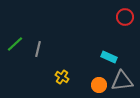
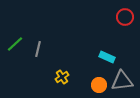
cyan rectangle: moved 2 px left
yellow cross: rotated 24 degrees clockwise
